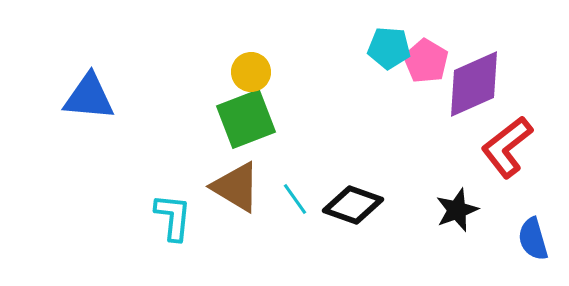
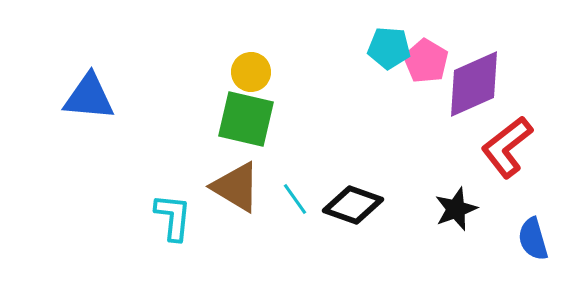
green square: rotated 34 degrees clockwise
black star: moved 1 px left, 1 px up
